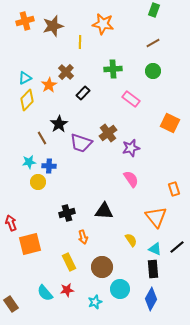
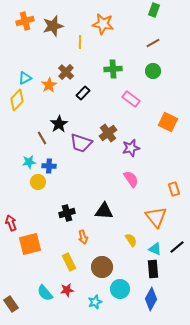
yellow diamond at (27, 100): moved 10 px left
orange square at (170, 123): moved 2 px left, 1 px up
